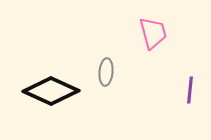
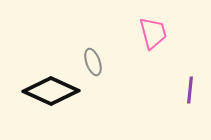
gray ellipse: moved 13 px left, 10 px up; rotated 24 degrees counterclockwise
